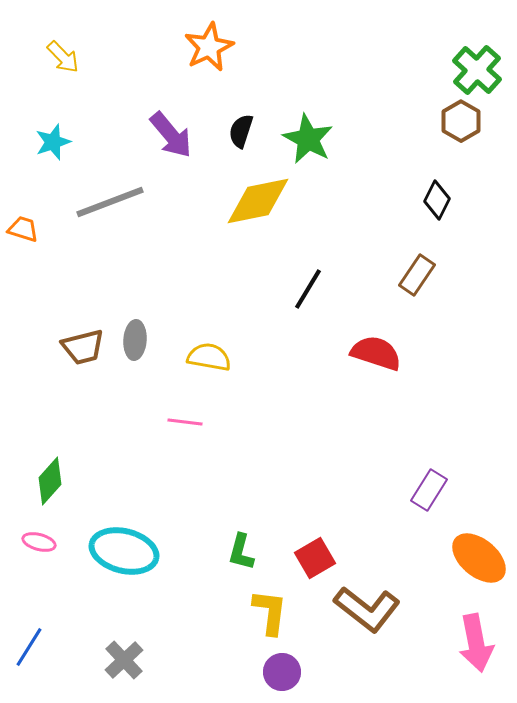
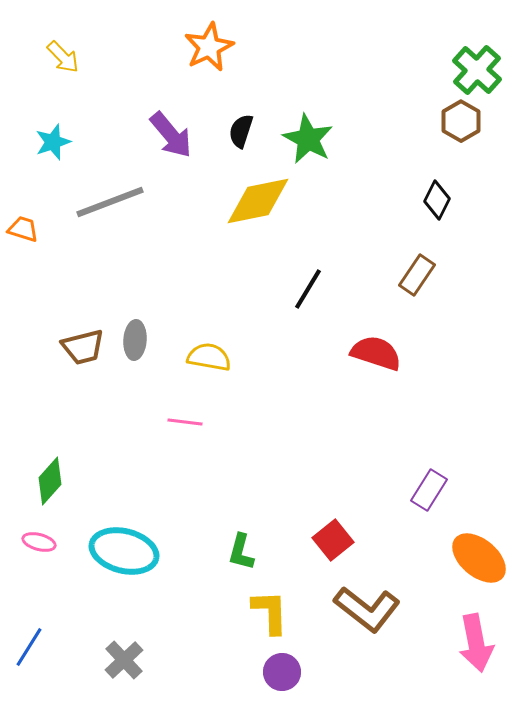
red square: moved 18 px right, 18 px up; rotated 9 degrees counterclockwise
yellow L-shape: rotated 9 degrees counterclockwise
